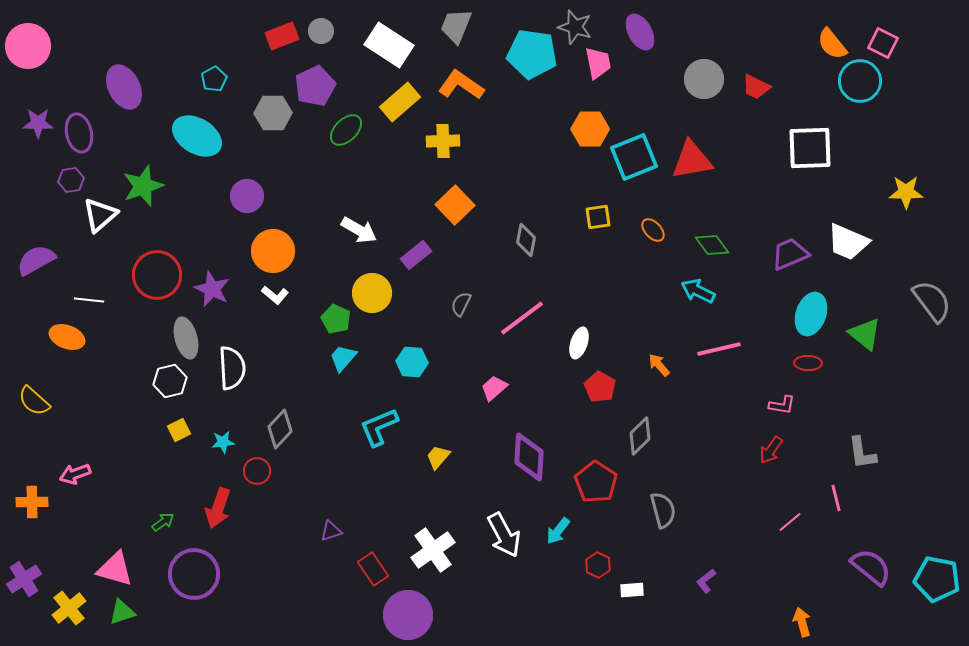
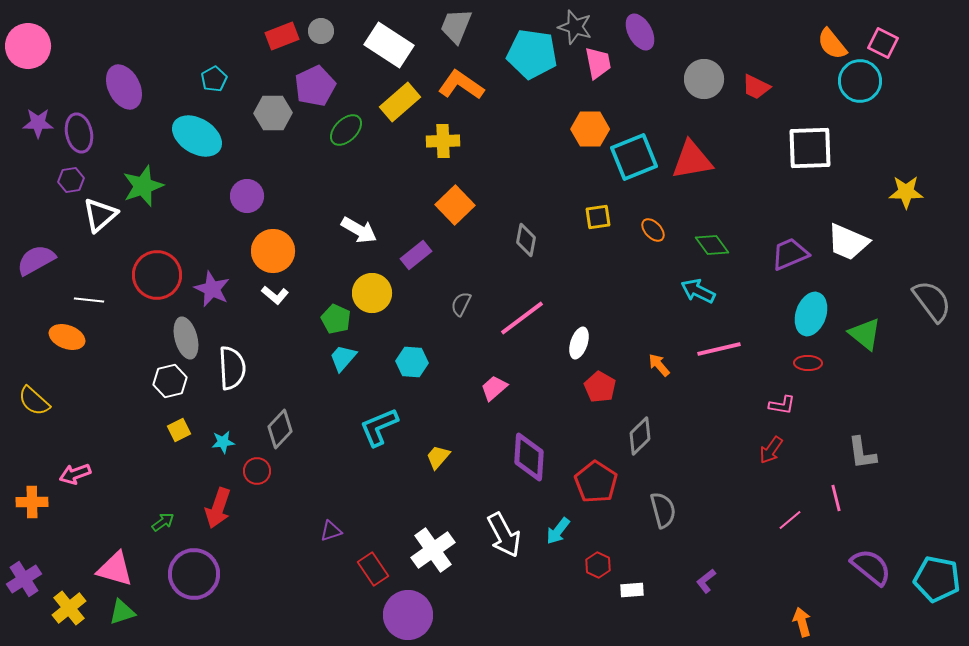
pink line at (790, 522): moved 2 px up
